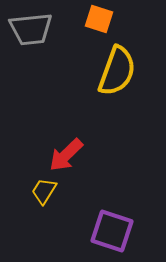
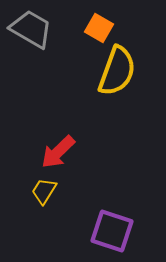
orange square: moved 9 px down; rotated 12 degrees clockwise
gray trapezoid: rotated 144 degrees counterclockwise
red arrow: moved 8 px left, 3 px up
